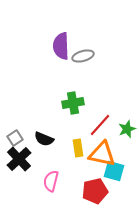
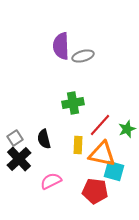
black semicircle: rotated 54 degrees clockwise
yellow rectangle: moved 3 px up; rotated 12 degrees clockwise
pink semicircle: rotated 50 degrees clockwise
red pentagon: rotated 20 degrees clockwise
